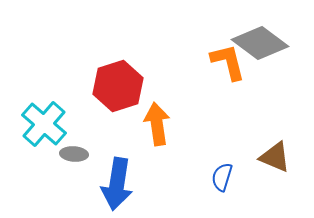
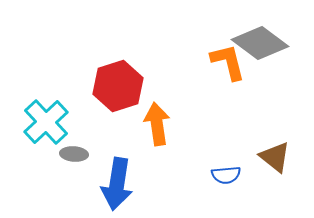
cyan cross: moved 2 px right, 2 px up; rotated 6 degrees clockwise
brown triangle: rotated 16 degrees clockwise
blue semicircle: moved 4 px right, 2 px up; rotated 112 degrees counterclockwise
